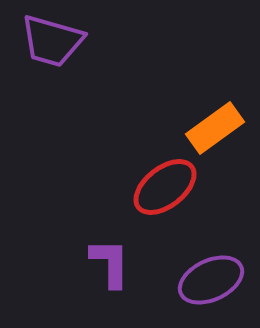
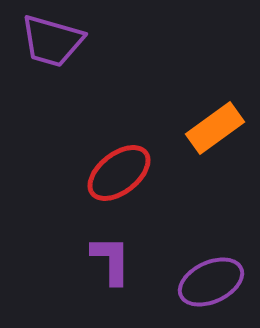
red ellipse: moved 46 px left, 14 px up
purple L-shape: moved 1 px right, 3 px up
purple ellipse: moved 2 px down
